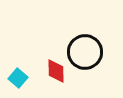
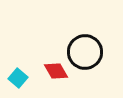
red diamond: rotated 30 degrees counterclockwise
